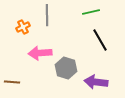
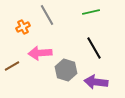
gray line: rotated 30 degrees counterclockwise
black line: moved 6 px left, 8 px down
gray hexagon: moved 2 px down
brown line: moved 16 px up; rotated 35 degrees counterclockwise
